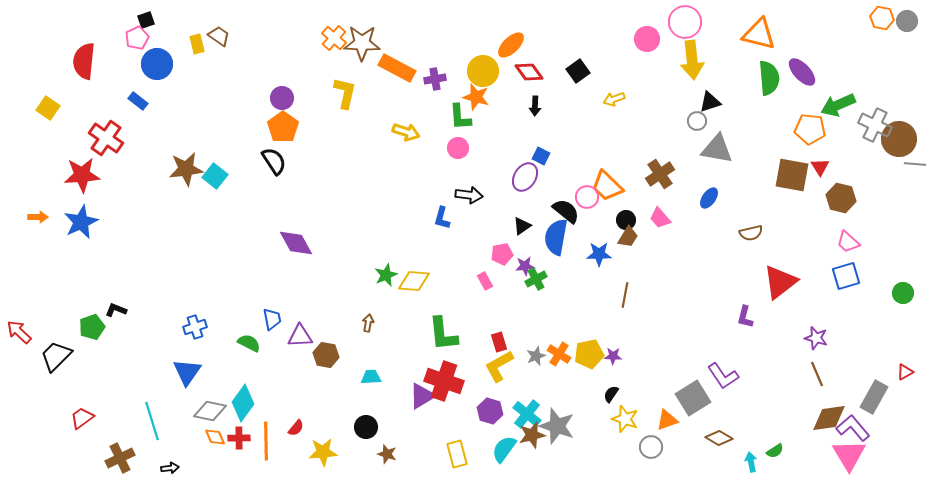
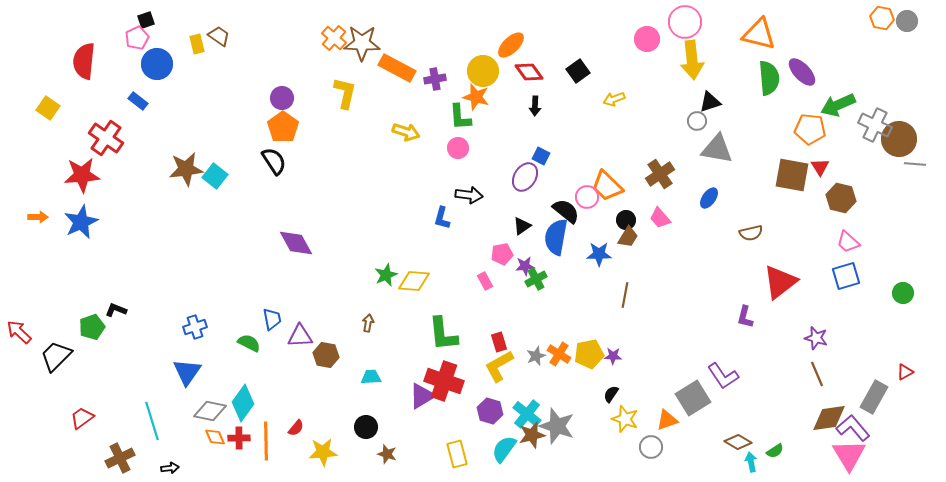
brown diamond at (719, 438): moved 19 px right, 4 px down
